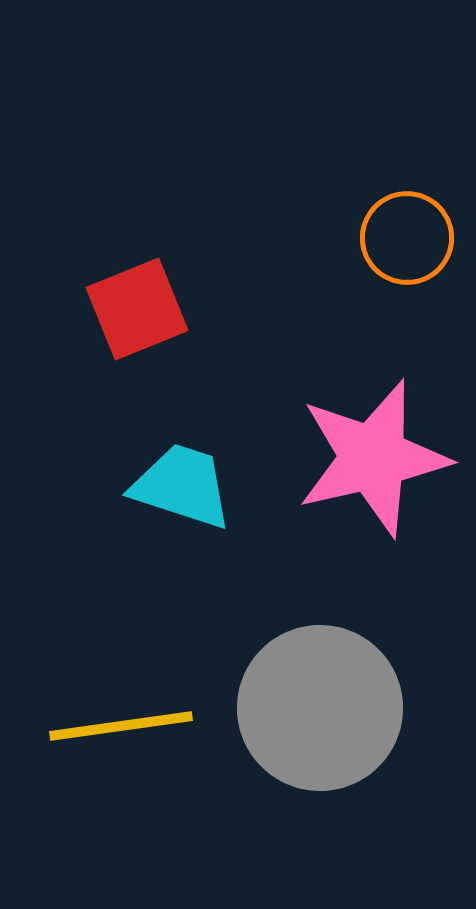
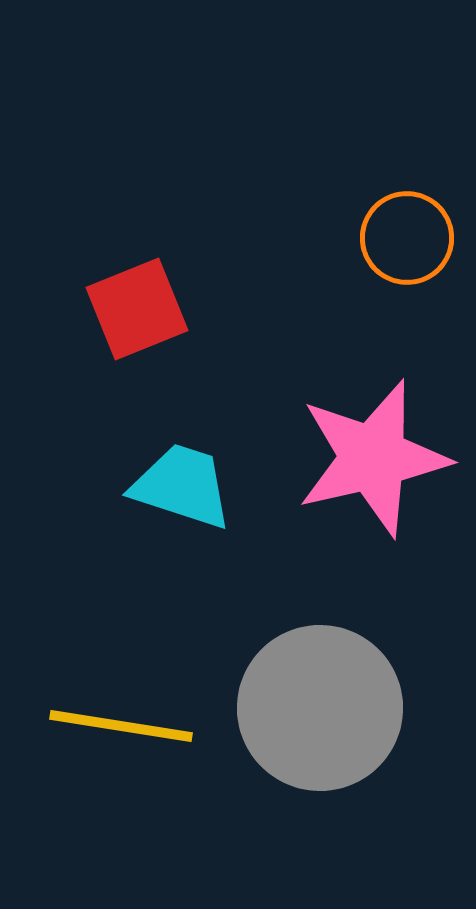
yellow line: rotated 17 degrees clockwise
